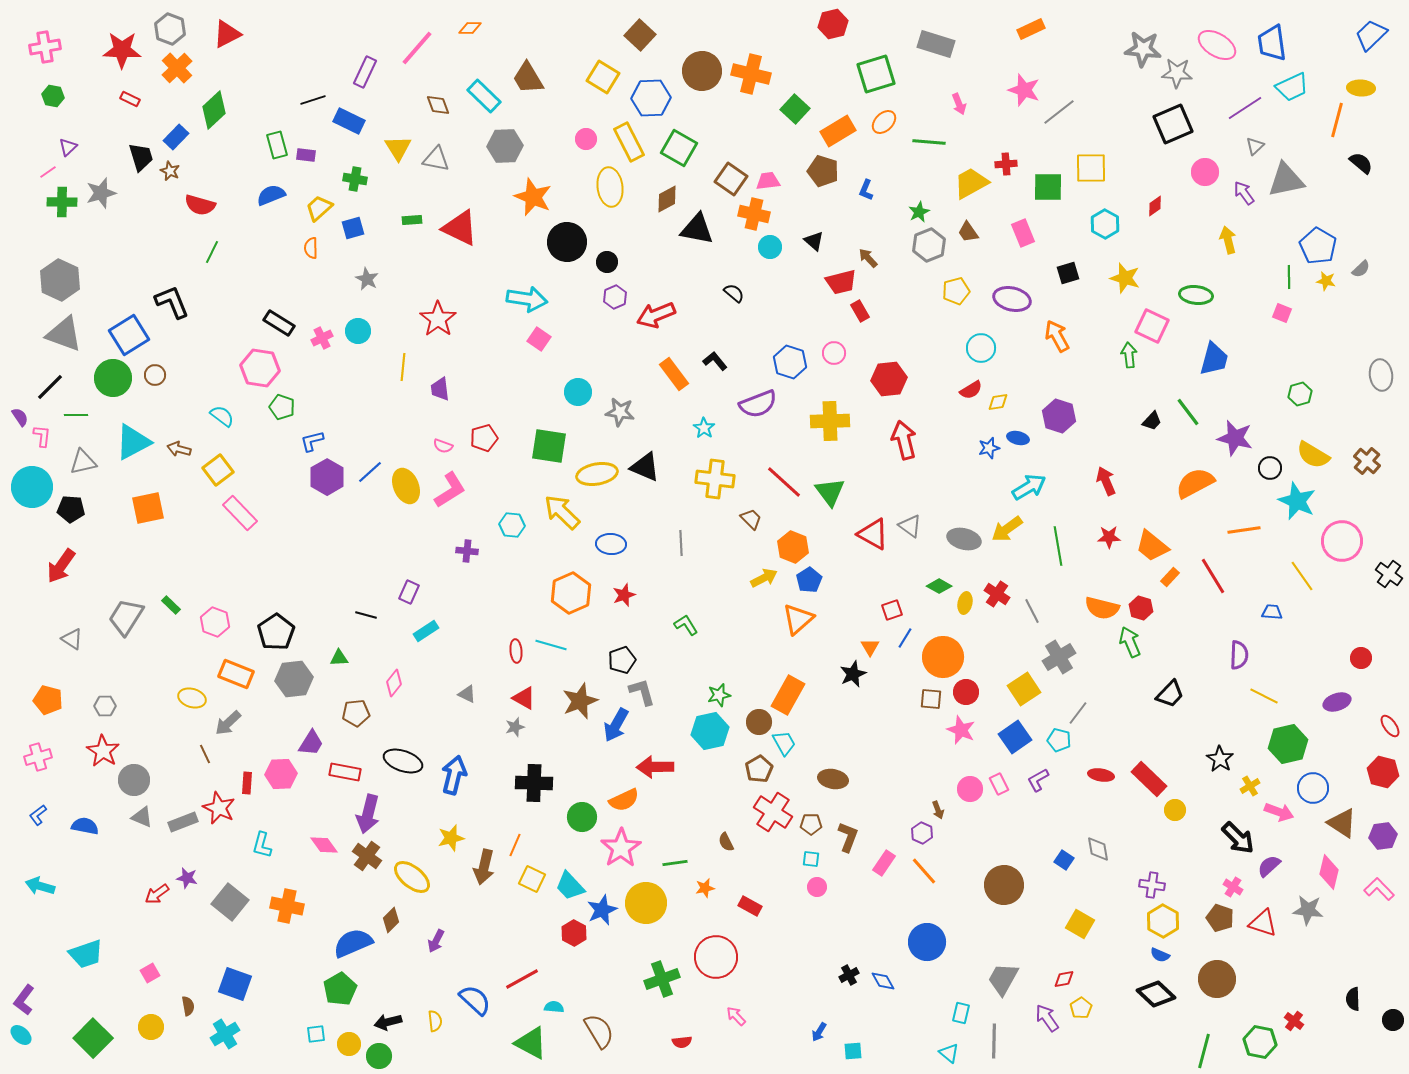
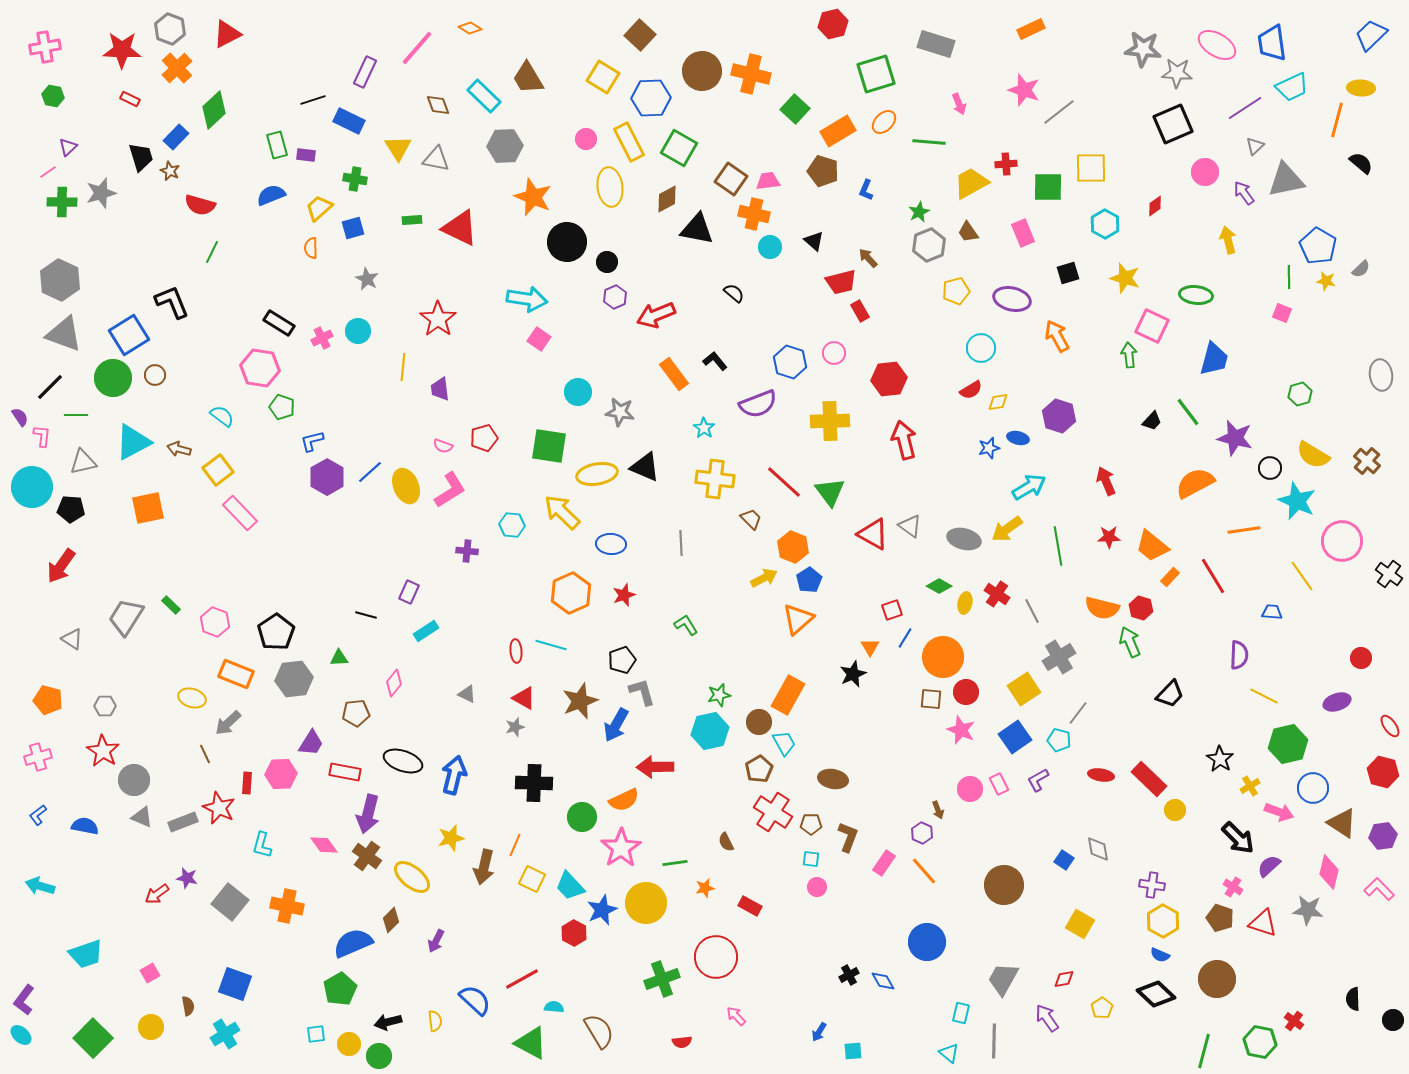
orange diamond at (470, 28): rotated 30 degrees clockwise
yellow pentagon at (1081, 1008): moved 21 px right
